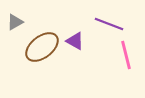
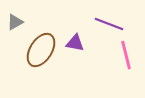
purple triangle: moved 2 px down; rotated 18 degrees counterclockwise
brown ellipse: moved 1 px left, 3 px down; rotated 20 degrees counterclockwise
